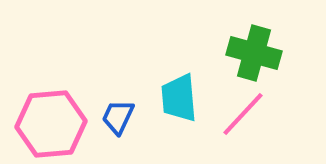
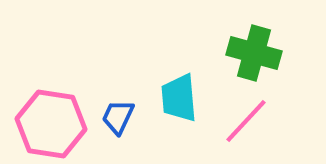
pink line: moved 3 px right, 7 px down
pink hexagon: rotated 14 degrees clockwise
